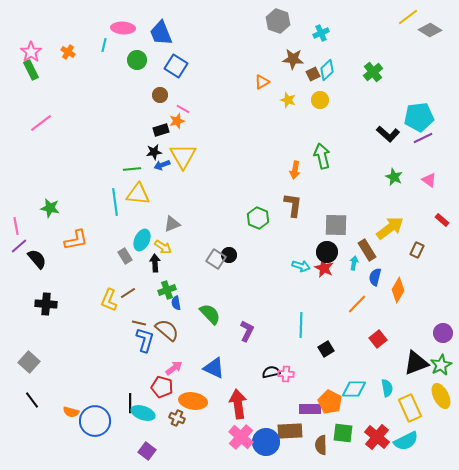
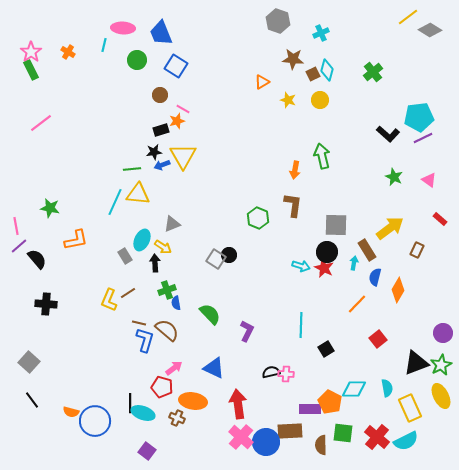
cyan diamond at (327, 70): rotated 30 degrees counterclockwise
cyan line at (115, 202): rotated 32 degrees clockwise
red rectangle at (442, 220): moved 2 px left, 1 px up
